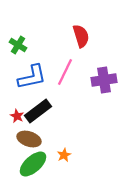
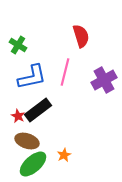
pink line: rotated 12 degrees counterclockwise
purple cross: rotated 20 degrees counterclockwise
black rectangle: moved 1 px up
red star: moved 1 px right
brown ellipse: moved 2 px left, 2 px down
